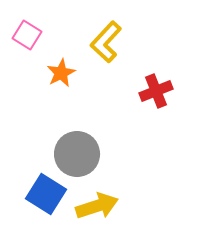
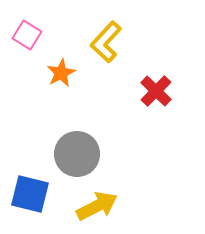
red cross: rotated 24 degrees counterclockwise
blue square: moved 16 px left; rotated 18 degrees counterclockwise
yellow arrow: rotated 9 degrees counterclockwise
